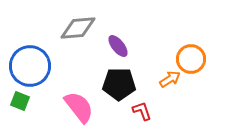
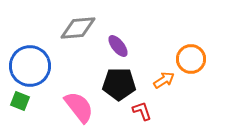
orange arrow: moved 6 px left, 1 px down
